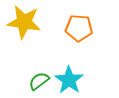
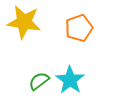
orange pentagon: rotated 24 degrees counterclockwise
cyan star: moved 1 px right
